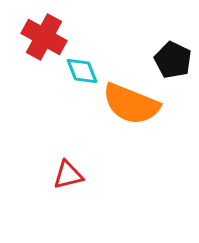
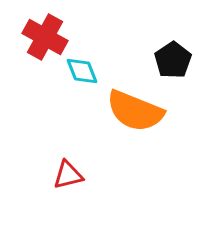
red cross: moved 1 px right
black pentagon: rotated 12 degrees clockwise
orange semicircle: moved 4 px right, 7 px down
